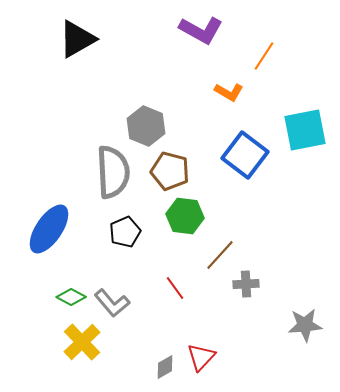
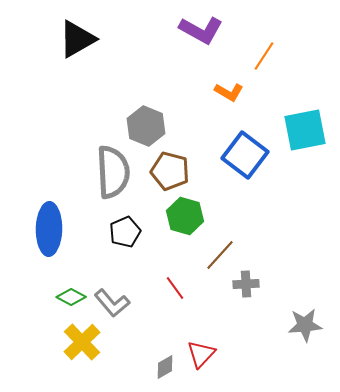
green hexagon: rotated 9 degrees clockwise
blue ellipse: rotated 33 degrees counterclockwise
red triangle: moved 3 px up
